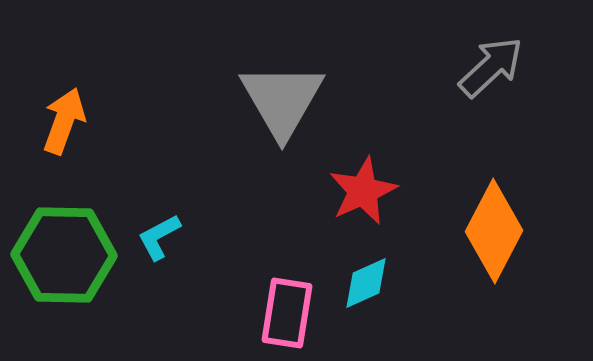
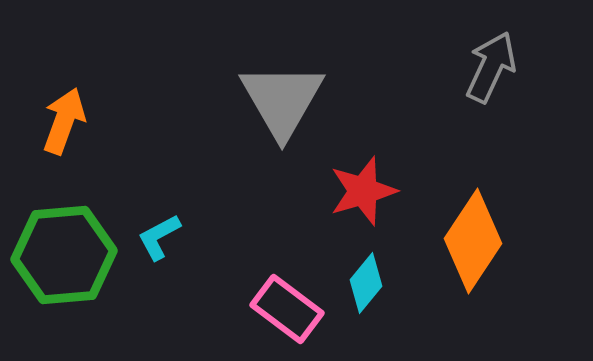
gray arrow: rotated 22 degrees counterclockwise
red star: rotated 8 degrees clockwise
orange diamond: moved 21 px left, 10 px down; rotated 6 degrees clockwise
green hexagon: rotated 6 degrees counterclockwise
cyan diamond: rotated 26 degrees counterclockwise
pink rectangle: moved 4 px up; rotated 62 degrees counterclockwise
